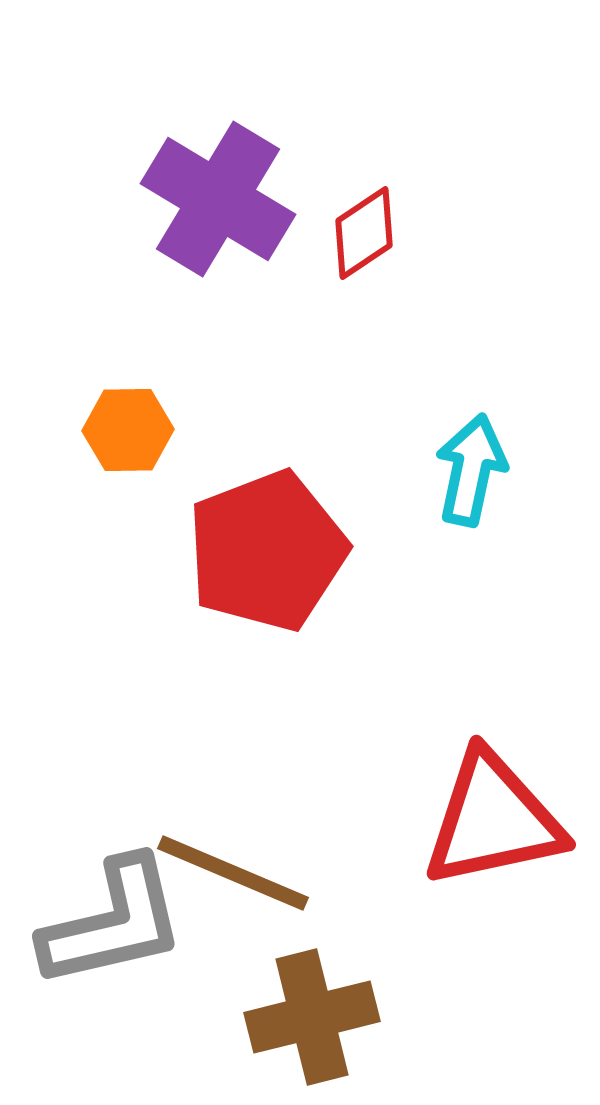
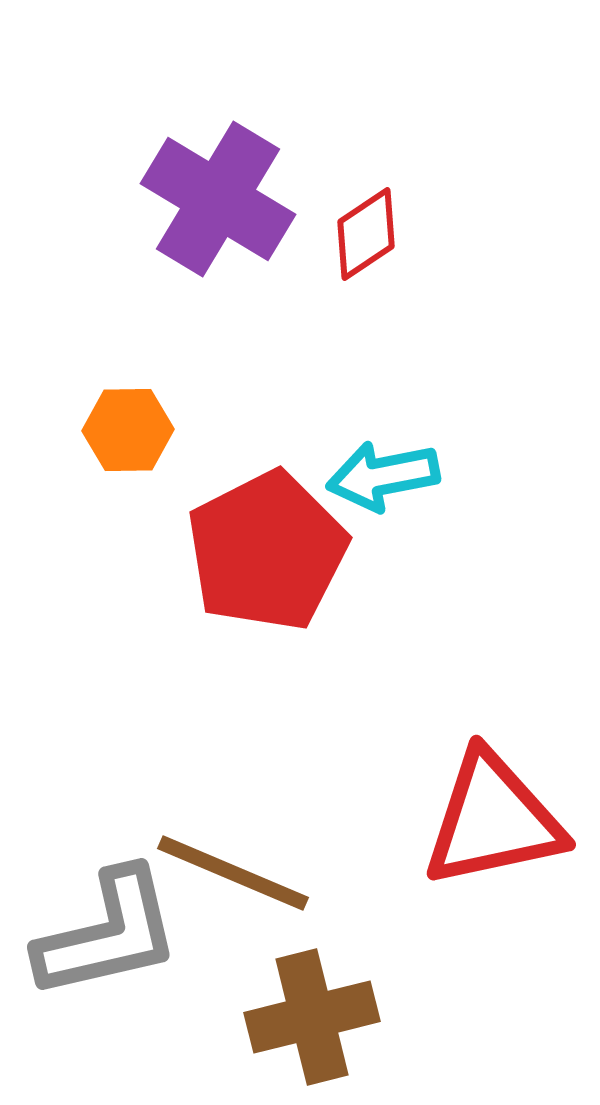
red diamond: moved 2 px right, 1 px down
cyan arrow: moved 88 px left, 6 px down; rotated 113 degrees counterclockwise
red pentagon: rotated 6 degrees counterclockwise
gray L-shape: moved 5 px left, 11 px down
